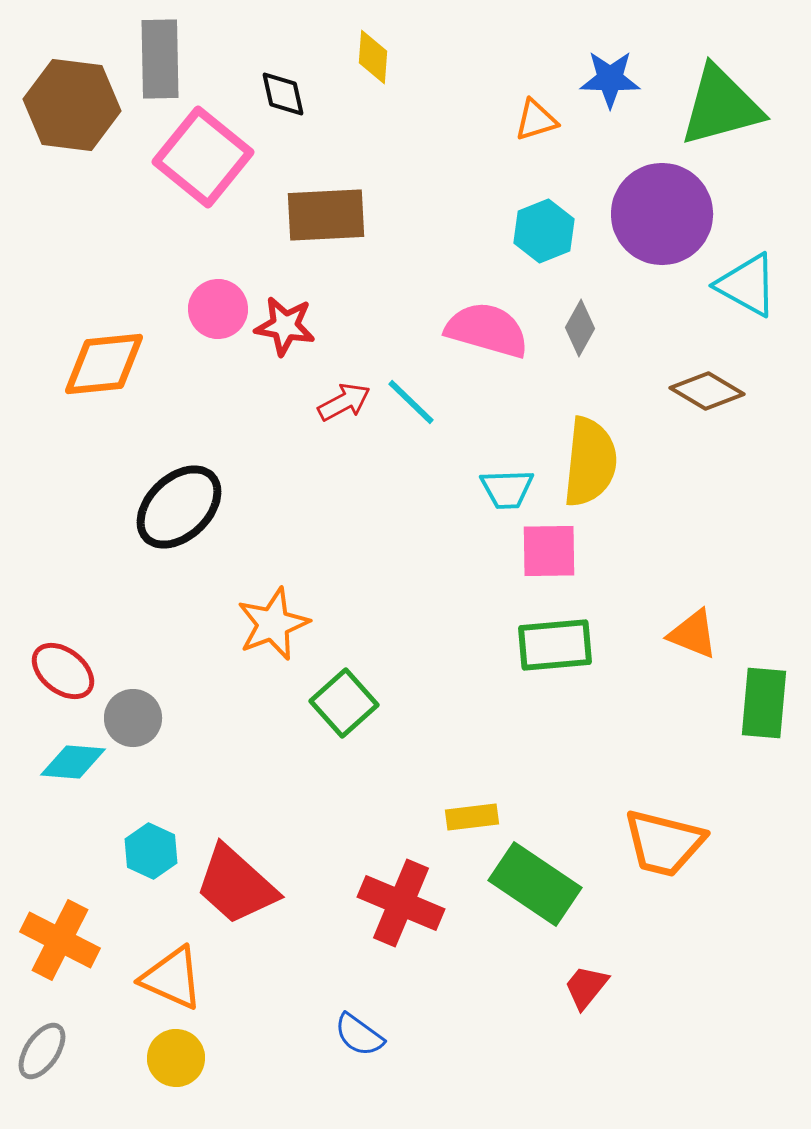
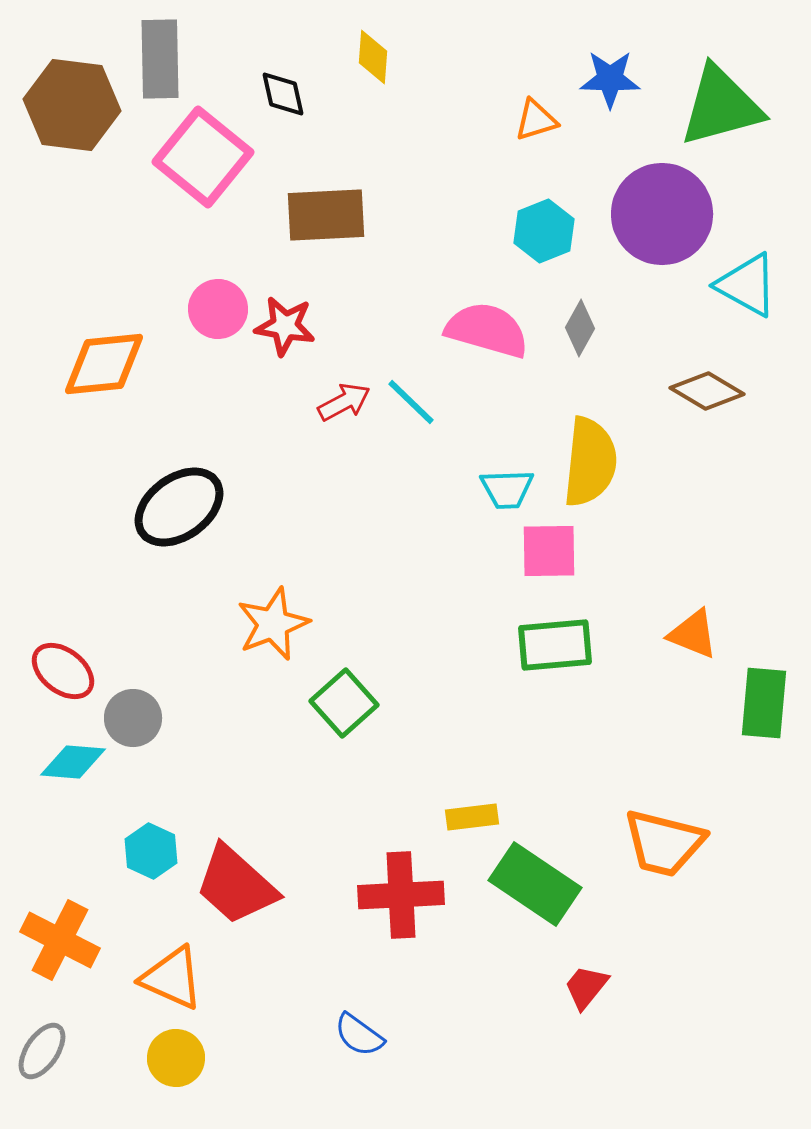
black ellipse at (179, 507): rotated 8 degrees clockwise
red cross at (401, 903): moved 8 px up; rotated 26 degrees counterclockwise
